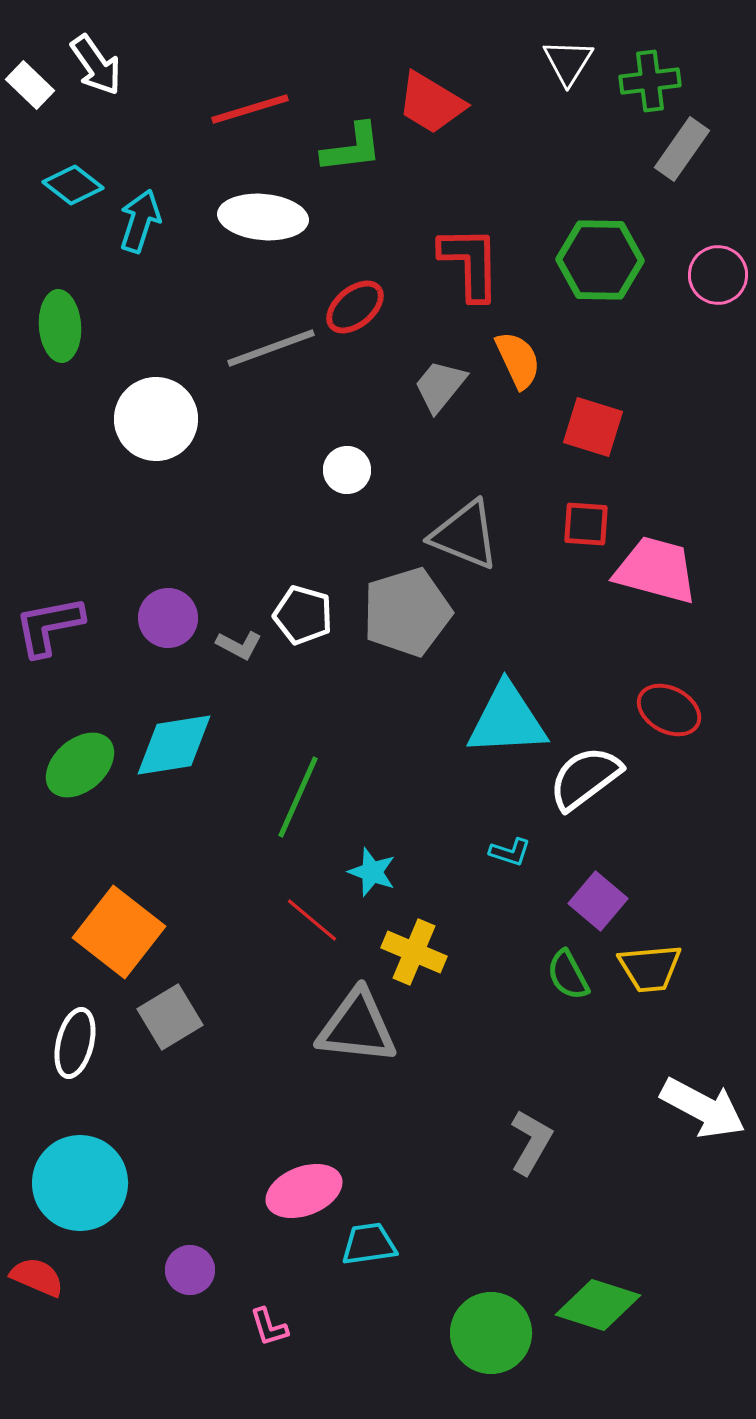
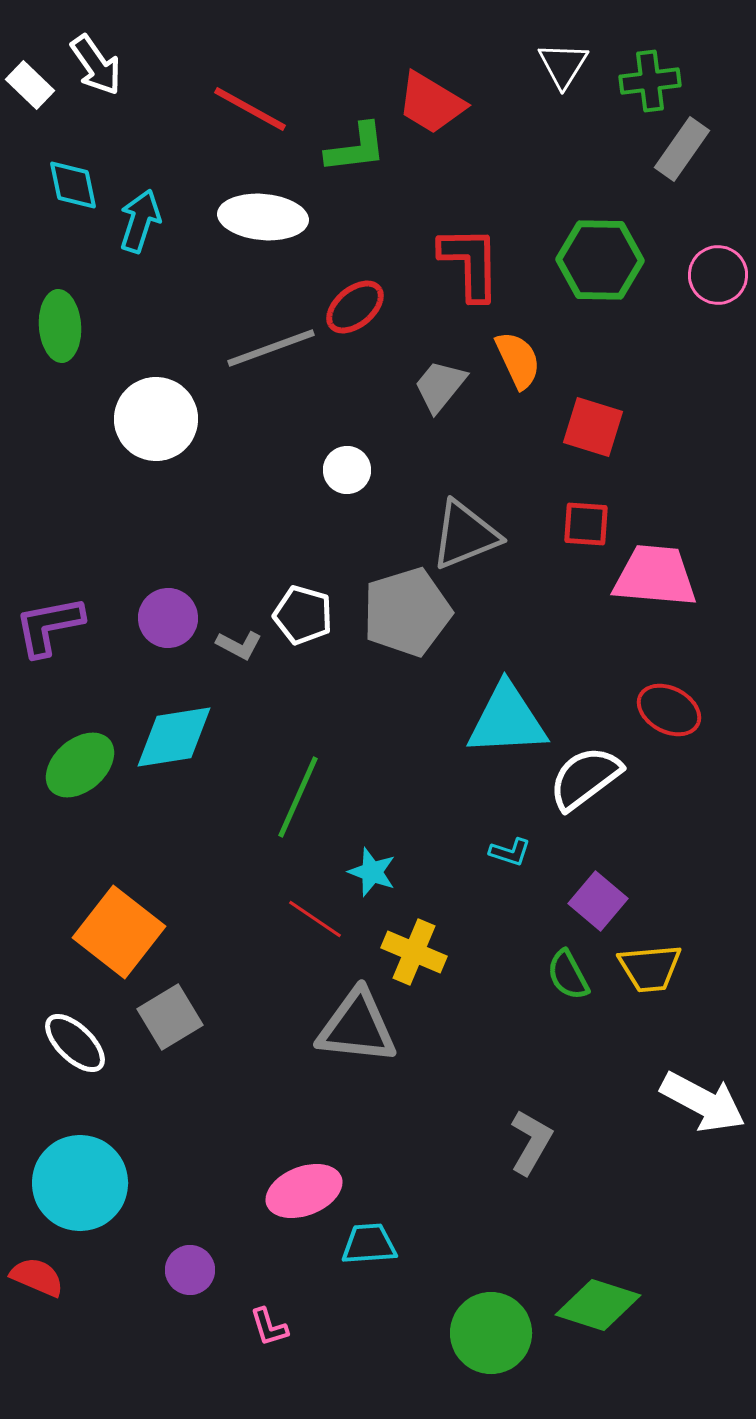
white triangle at (568, 62): moved 5 px left, 3 px down
red line at (250, 109): rotated 46 degrees clockwise
green L-shape at (352, 148): moved 4 px right
cyan diamond at (73, 185): rotated 40 degrees clockwise
gray triangle at (465, 535): rotated 44 degrees counterclockwise
pink trapezoid at (656, 570): moved 1 px left, 6 px down; rotated 10 degrees counterclockwise
cyan diamond at (174, 745): moved 8 px up
red line at (312, 920): moved 3 px right, 1 px up; rotated 6 degrees counterclockwise
white ellipse at (75, 1043): rotated 60 degrees counterclockwise
white arrow at (703, 1108): moved 6 px up
cyan trapezoid at (369, 1244): rotated 4 degrees clockwise
